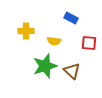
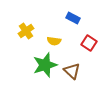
blue rectangle: moved 2 px right
yellow cross: rotated 35 degrees counterclockwise
red square: rotated 28 degrees clockwise
green star: moved 1 px up
